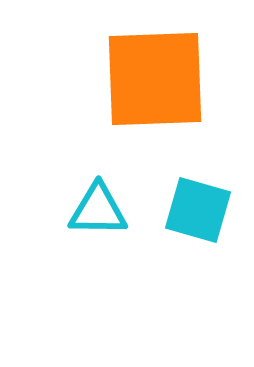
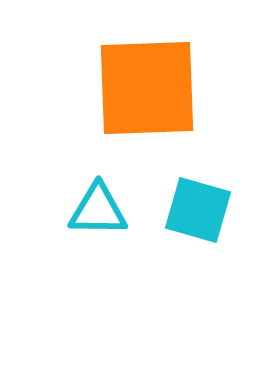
orange square: moved 8 px left, 9 px down
